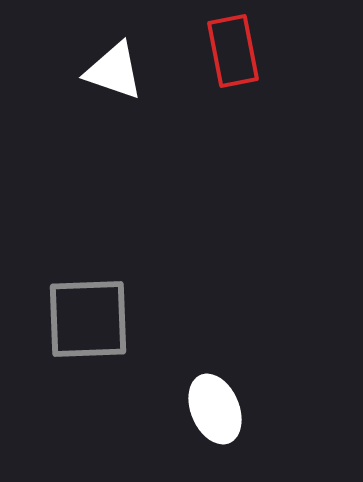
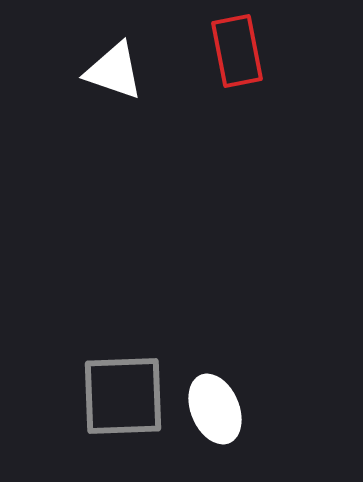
red rectangle: moved 4 px right
gray square: moved 35 px right, 77 px down
